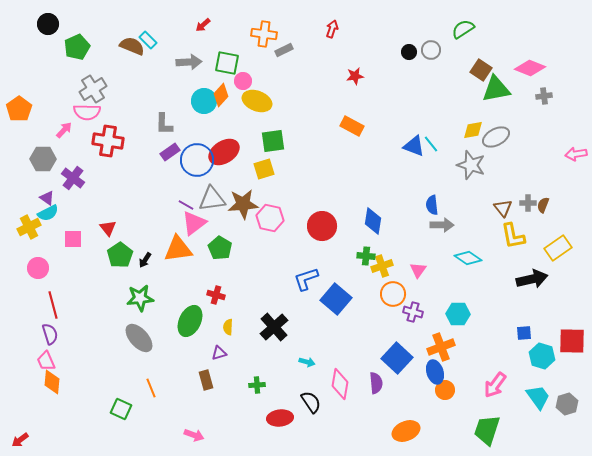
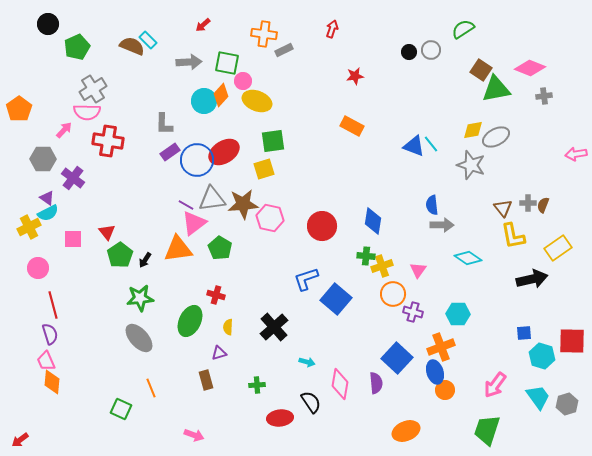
red triangle at (108, 228): moved 1 px left, 4 px down
